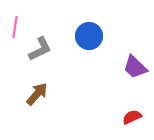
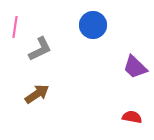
blue circle: moved 4 px right, 11 px up
brown arrow: rotated 15 degrees clockwise
red semicircle: rotated 36 degrees clockwise
